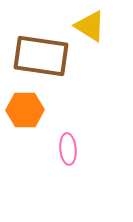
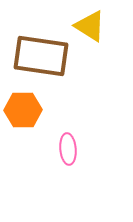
orange hexagon: moved 2 px left
